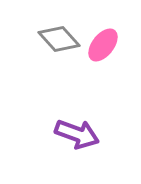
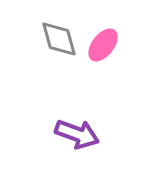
gray diamond: rotated 27 degrees clockwise
